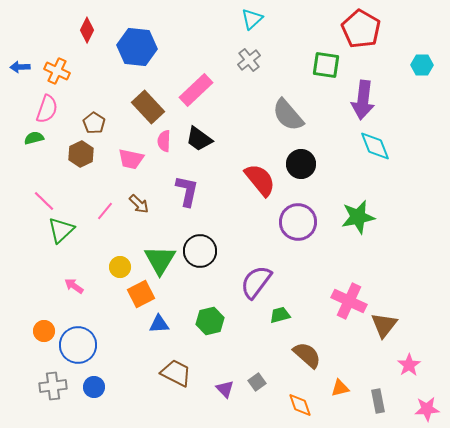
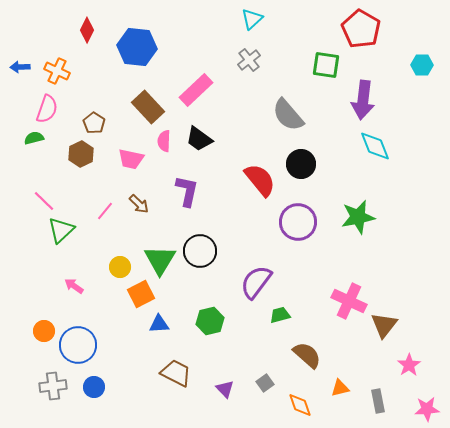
gray square at (257, 382): moved 8 px right, 1 px down
